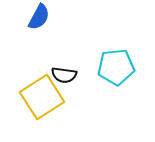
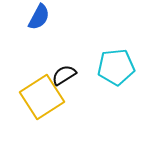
black semicircle: rotated 140 degrees clockwise
